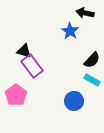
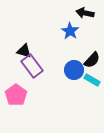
blue circle: moved 31 px up
